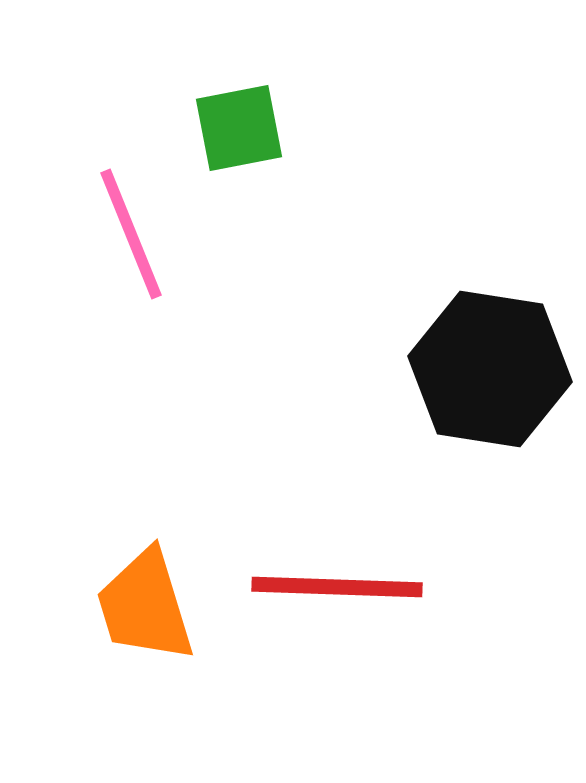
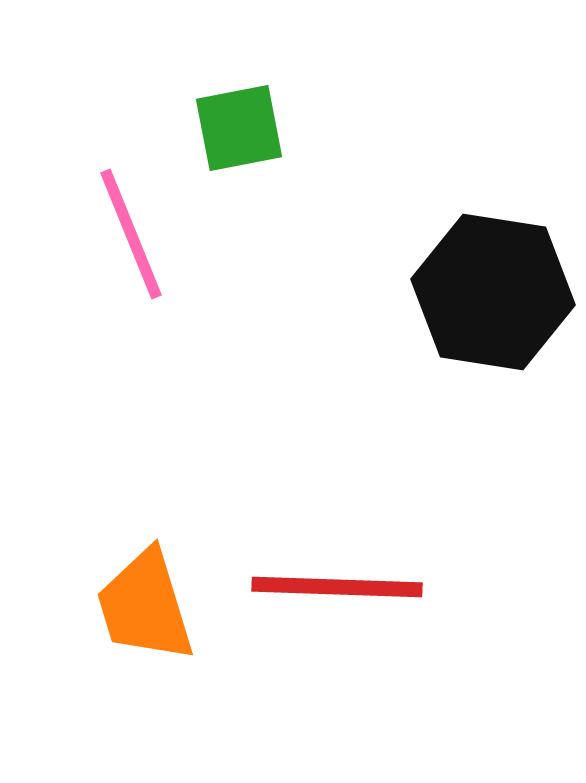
black hexagon: moved 3 px right, 77 px up
